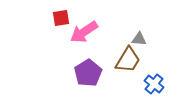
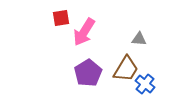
pink arrow: rotated 24 degrees counterclockwise
brown trapezoid: moved 2 px left, 9 px down
blue cross: moved 9 px left
